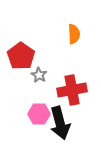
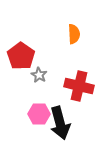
red cross: moved 7 px right, 4 px up; rotated 24 degrees clockwise
